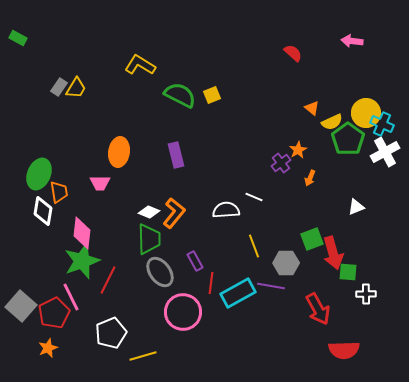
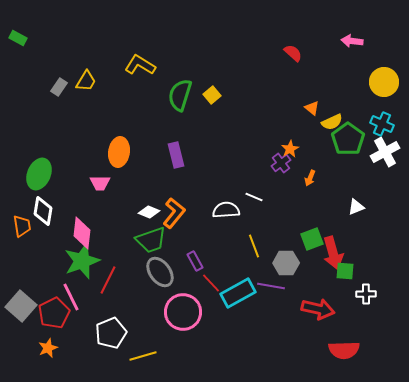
yellow trapezoid at (76, 88): moved 10 px right, 7 px up
green semicircle at (180, 95): rotated 100 degrees counterclockwise
yellow square at (212, 95): rotated 18 degrees counterclockwise
yellow circle at (366, 113): moved 18 px right, 31 px up
orange star at (298, 150): moved 8 px left, 1 px up
orange trapezoid at (59, 192): moved 37 px left, 34 px down
green trapezoid at (149, 239): moved 2 px right, 1 px down; rotated 72 degrees clockwise
green square at (348, 272): moved 3 px left, 1 px up
red line at (211, 283): rotated 50 degrees counterclockwise
red arrow at (318, 309): rotated 48 degrees counterclockwise
